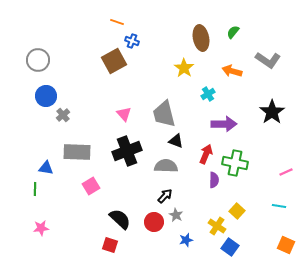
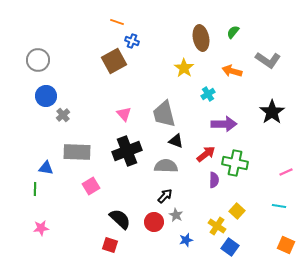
red arrow: rotated 30 degrees clockwise
